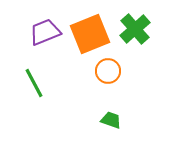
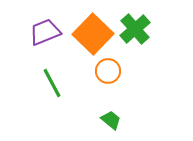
orange square: moved 3 px right; rotated 24 degrees counterclockwise
green line: moved 18 px right
green trapezoid: rotated 20 degrees clockwise
